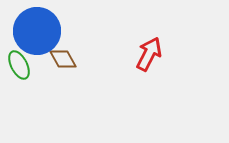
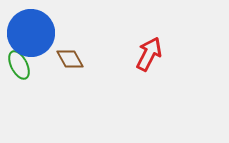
blue circle: moved 6 px left, 2 px down
brown diamond: moved 7 px right
